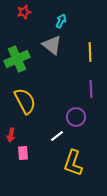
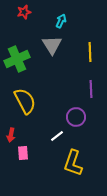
gray triangle: rotated 20 degrees clockwise
